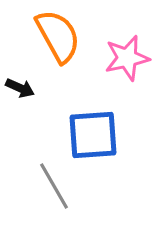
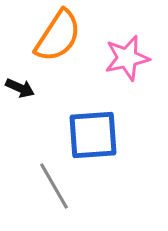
orange semicircle: rotated 62 degrees clockwise
